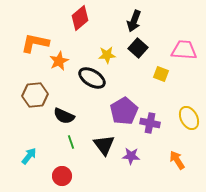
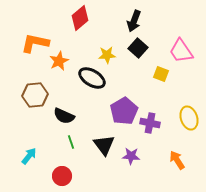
pink trapezoid: moved 3 px left, 1 px down; rotated 128 degrees counterclockwise
yellow ellipse: rotated 10 degrees clockwise
